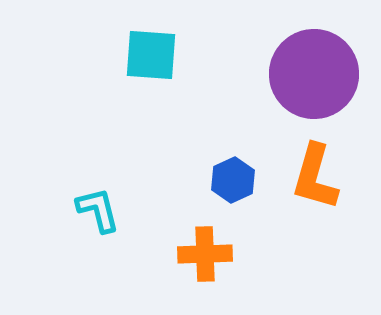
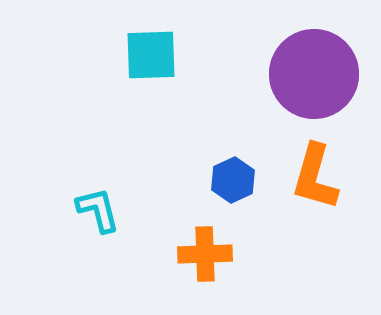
cyan square: rotated 6 degrees counterclockwise
